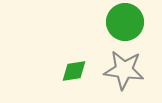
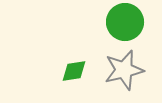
gray star: rotated 21 degrees counterclockwise
